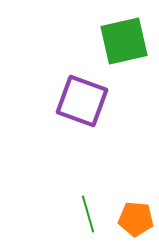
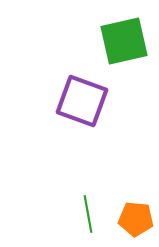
green line: rotated 6 degrees clockwise
